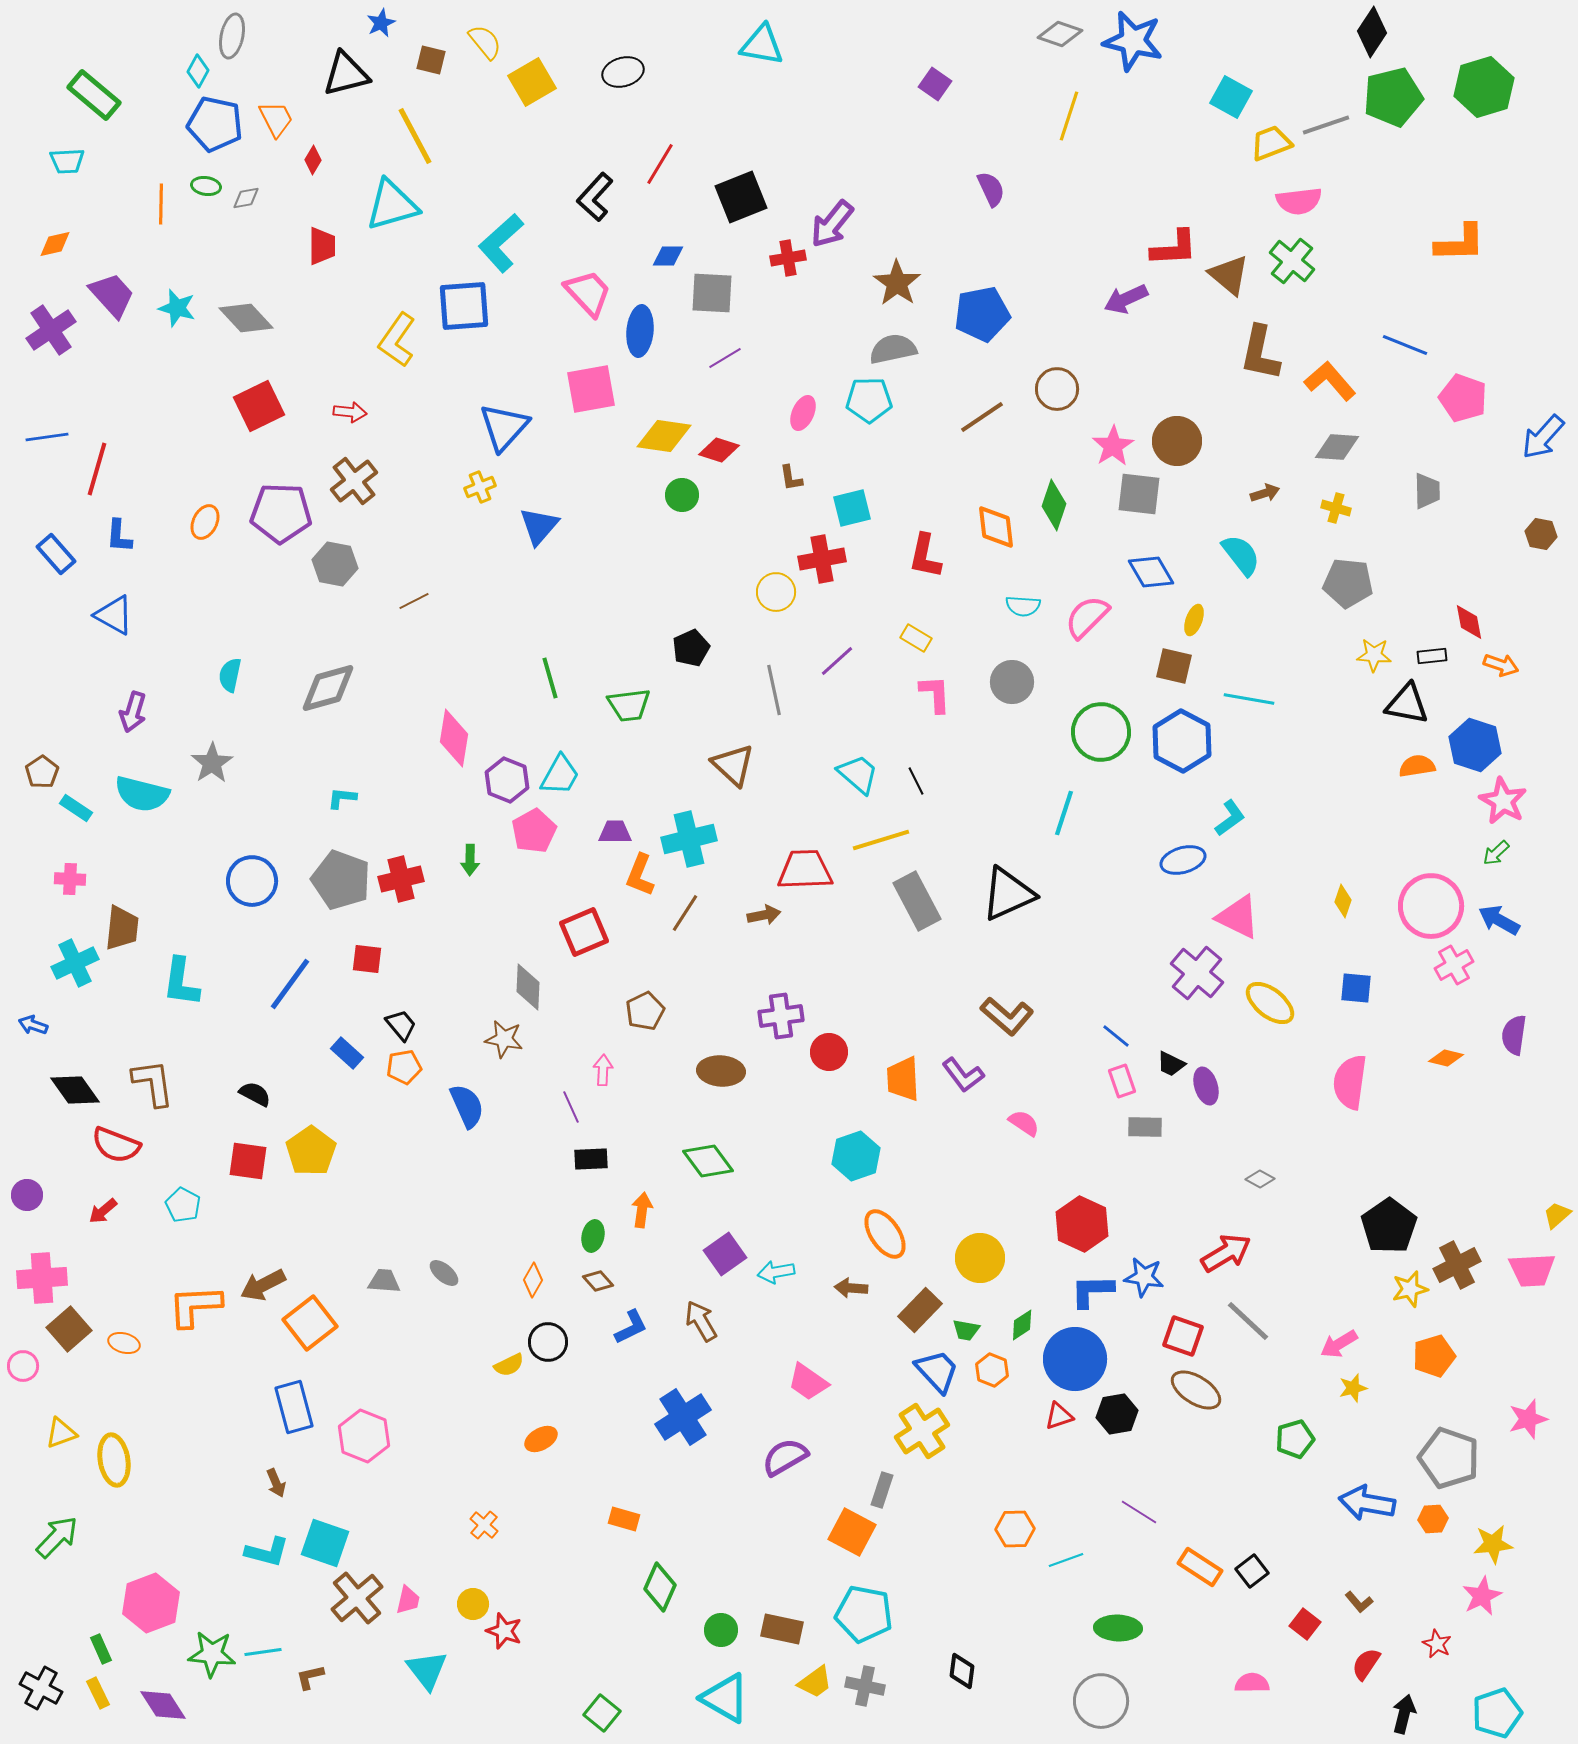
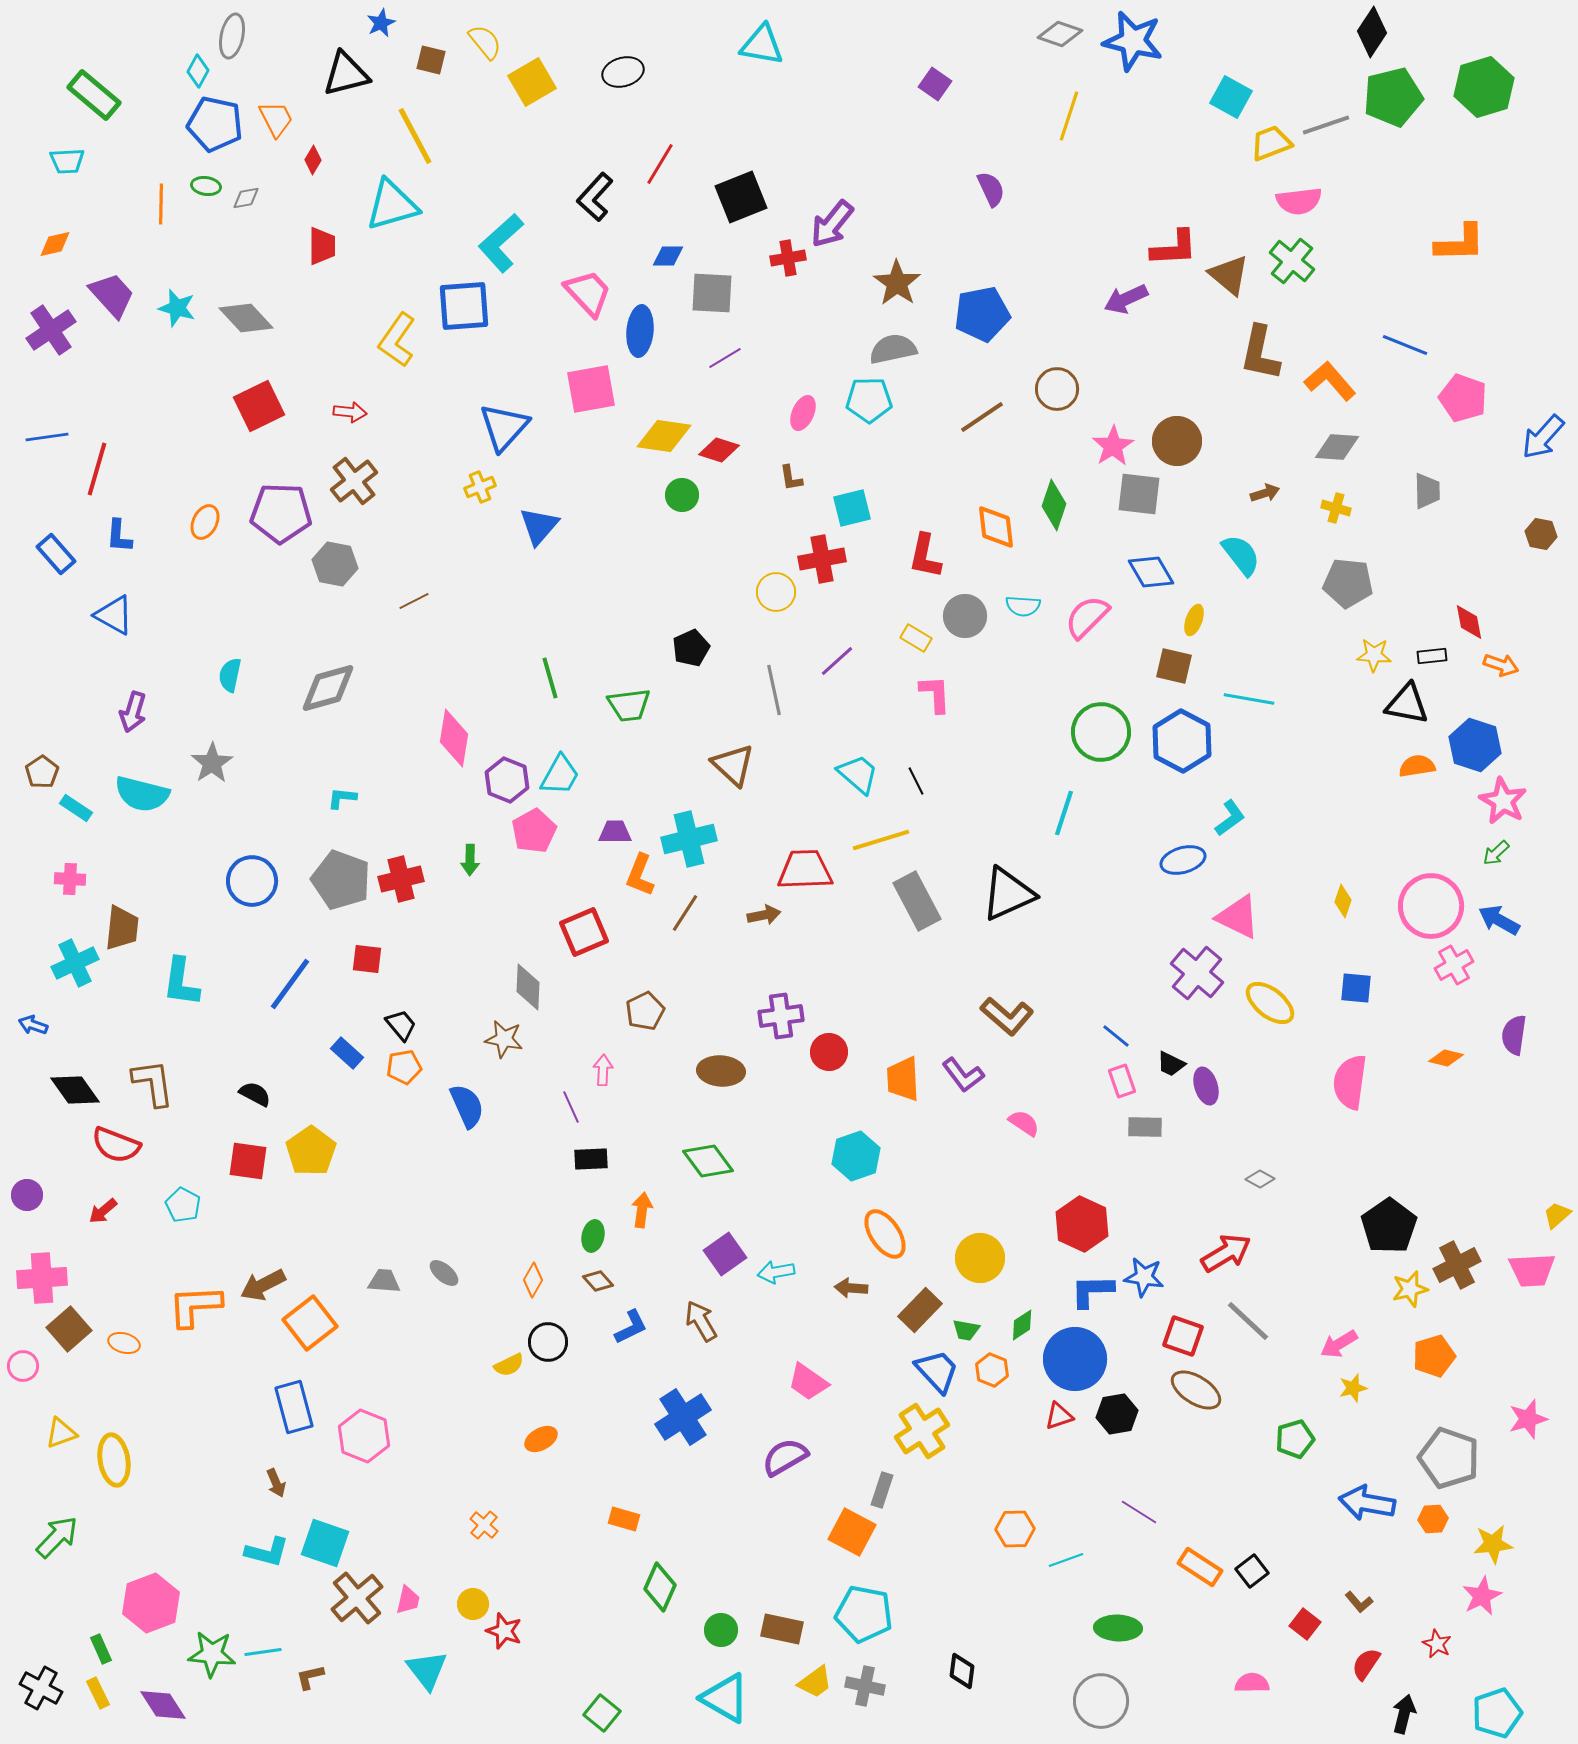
gray circle at (1012, 682): moved 47 px left, 66 px up
